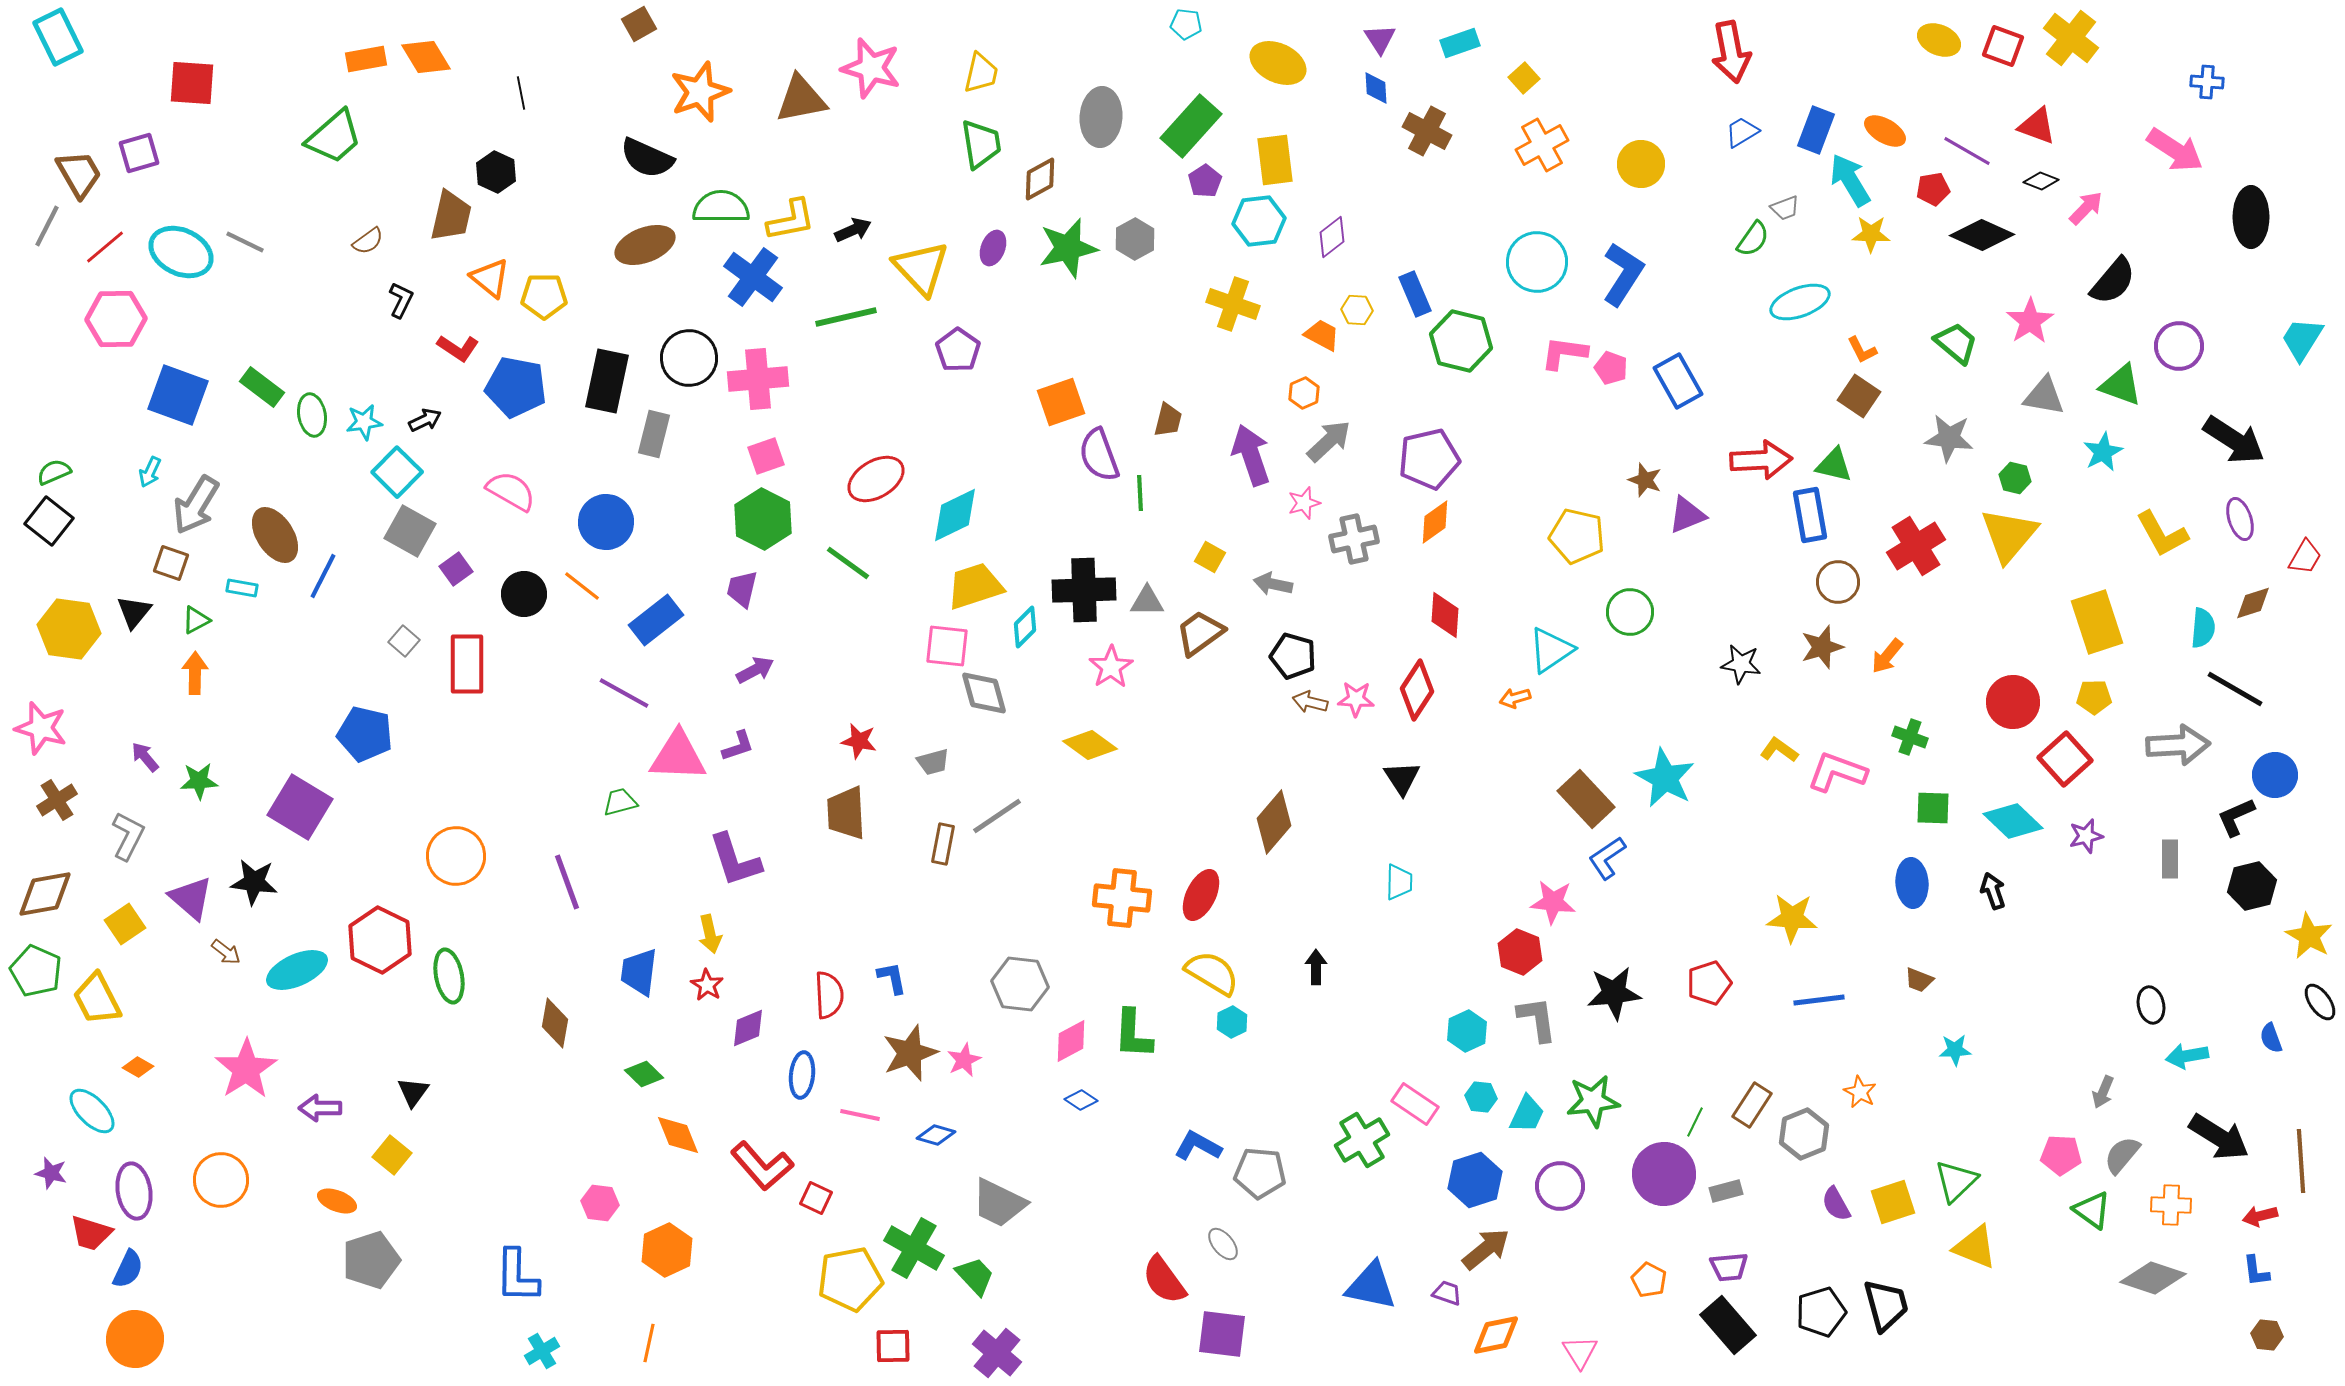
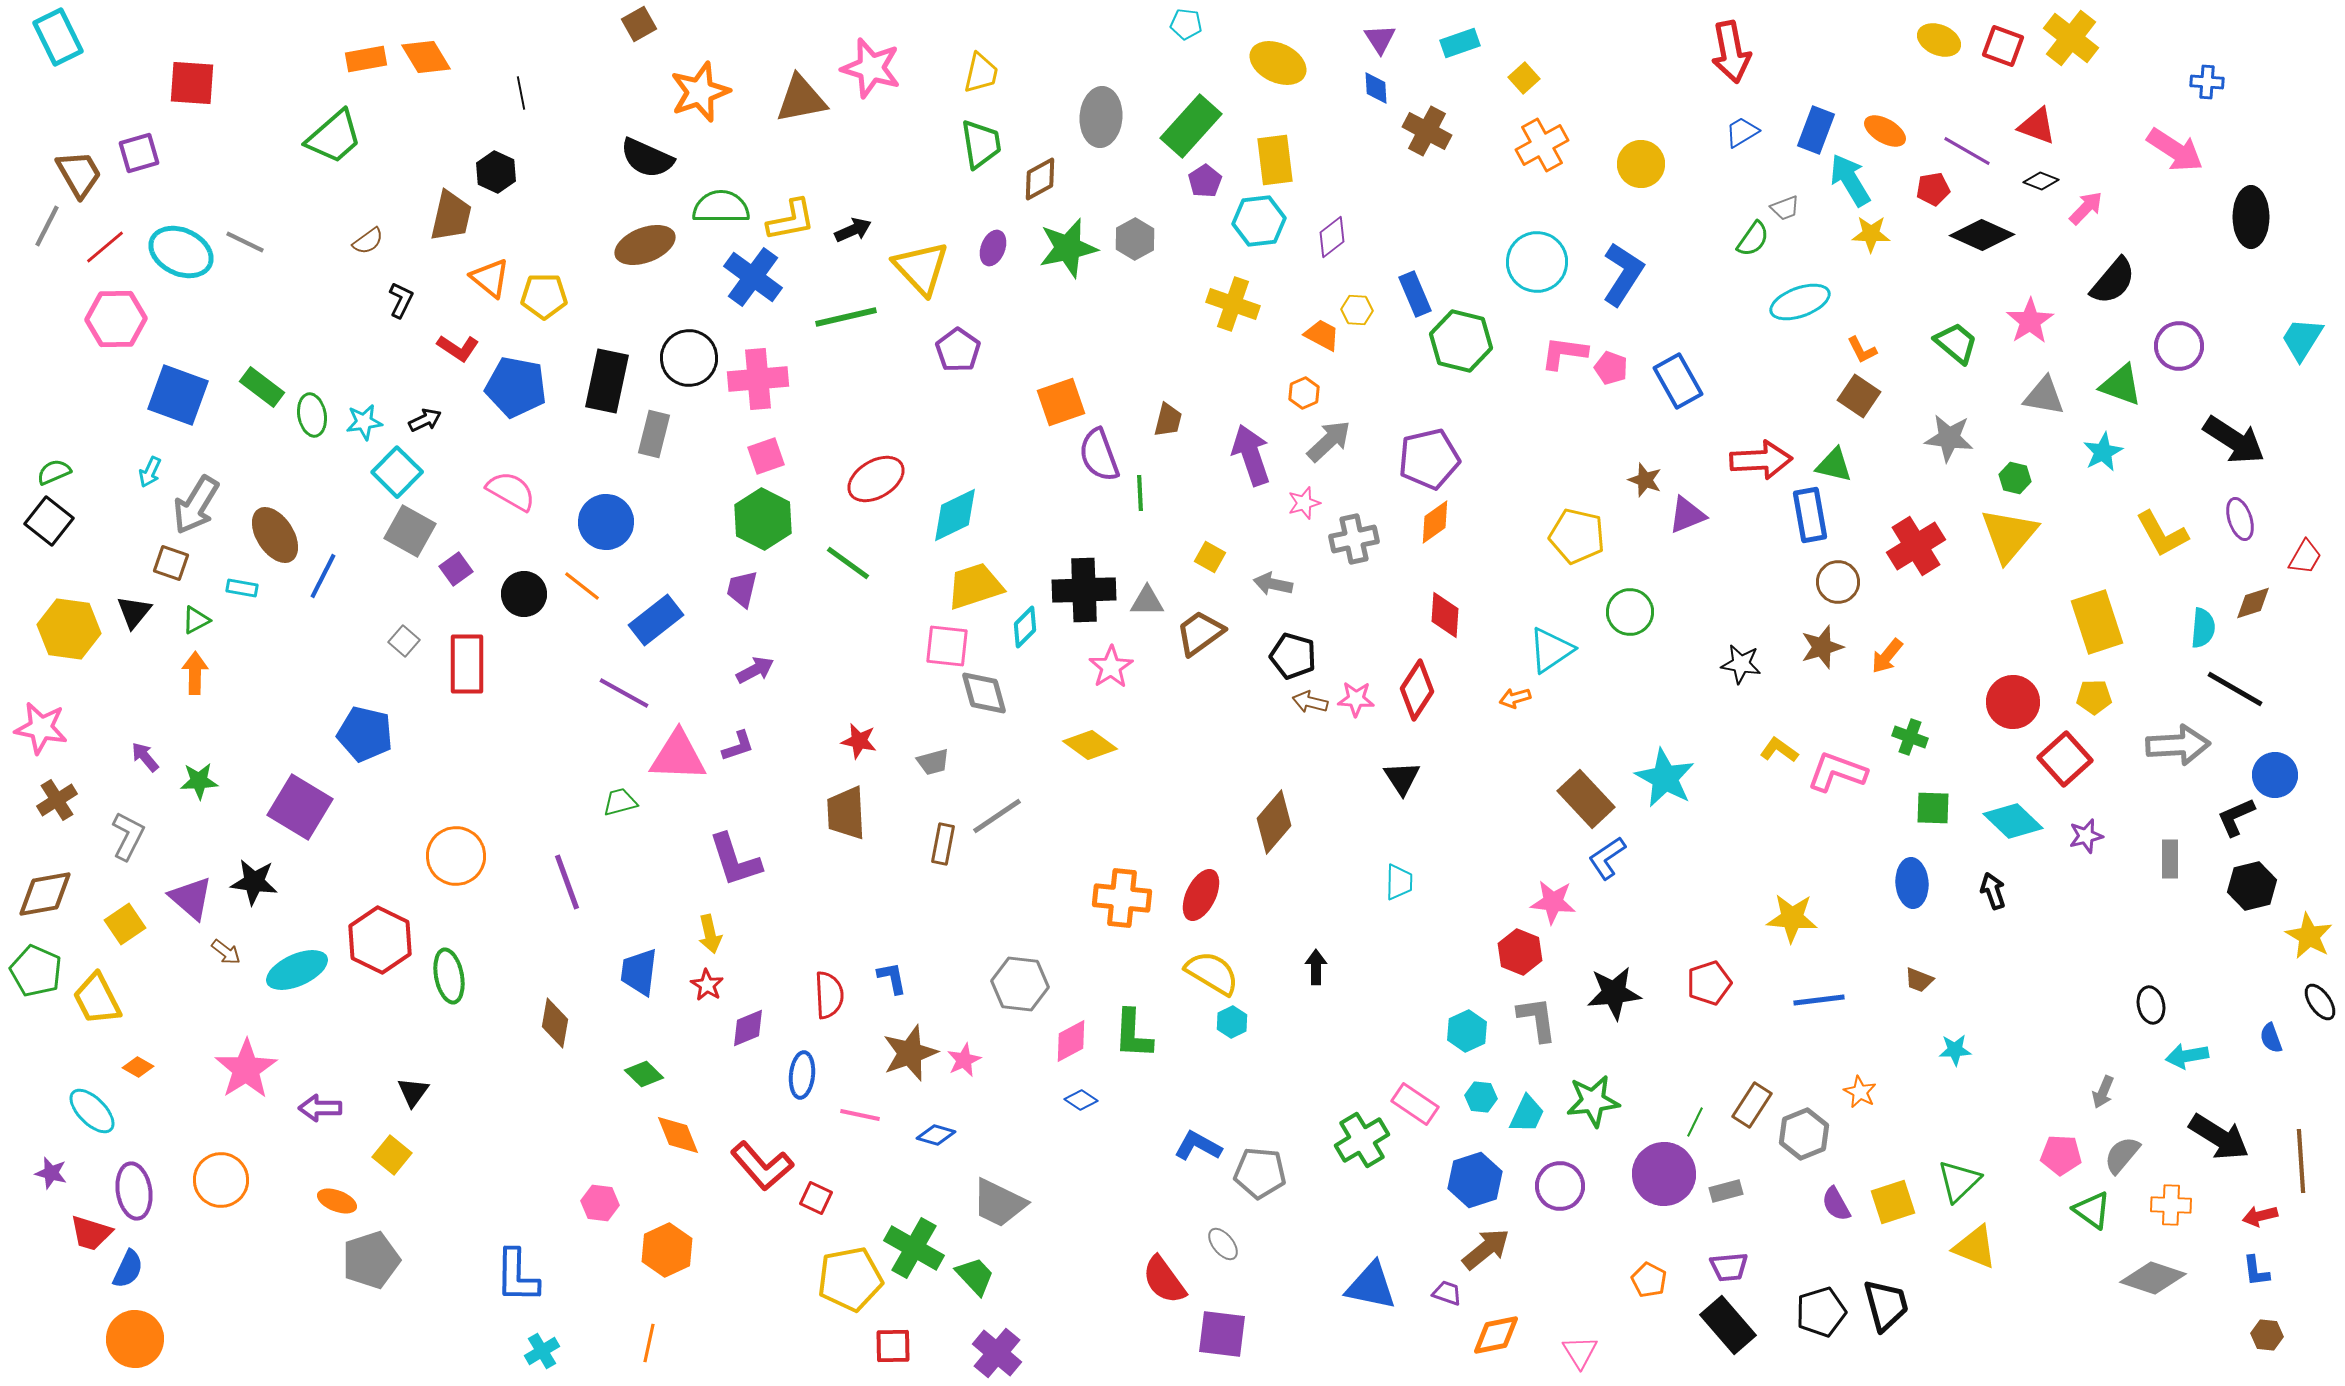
pink star at (41, 728): rotated 6 degrees counterclockwise
green triangle at (1956, 1181): moved 3 px right
